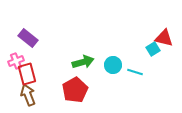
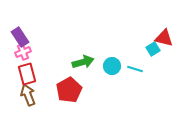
purple rectangle: moved 8 px left, 1 px up; rotated 18 degrees clockwise
pink cross: moved 7 px right, 9 px up
cyan circle: moved 1 px left, 1 px down
cyan line: moved 3 px up
red pentagon: moved 6 px left
